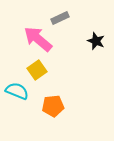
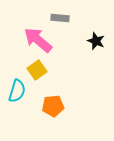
gray rectangle: rotated 30 degrees clockwise
pink arrow: moved 1 px down
cyan semicircle: rotated 85 degrees clockwise
